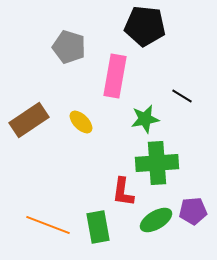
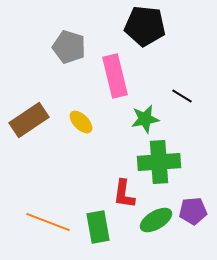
pink rectangle: rotated 24 degrees counterclockwise
green cross: moved 2 px right, 1 px up
red L-shape: moved 1 px right, 2 px down
orange line: moved 3 px up
